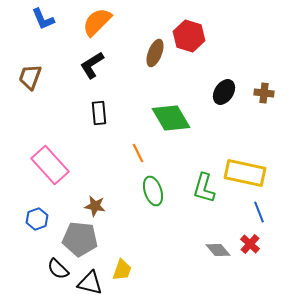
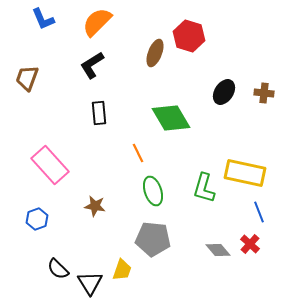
brown trapezoid: moved 3 px left, 1 px down
gray pentagon: moved 73 px right
black triangle: rotated 44 degrees clockwise
